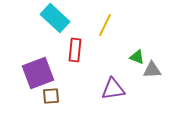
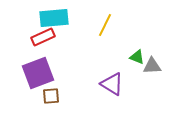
cyan rectangle: moved 1 px left; rotated 48 degrees counterclockwise
red rectangle: moved 32 px left, 13 px up; rotated 60 degrees clockwise
gray triangle: moved 4 px up
purple triangle: moved 1 px left, 5 px up; rotated 40 degrees clockwise
